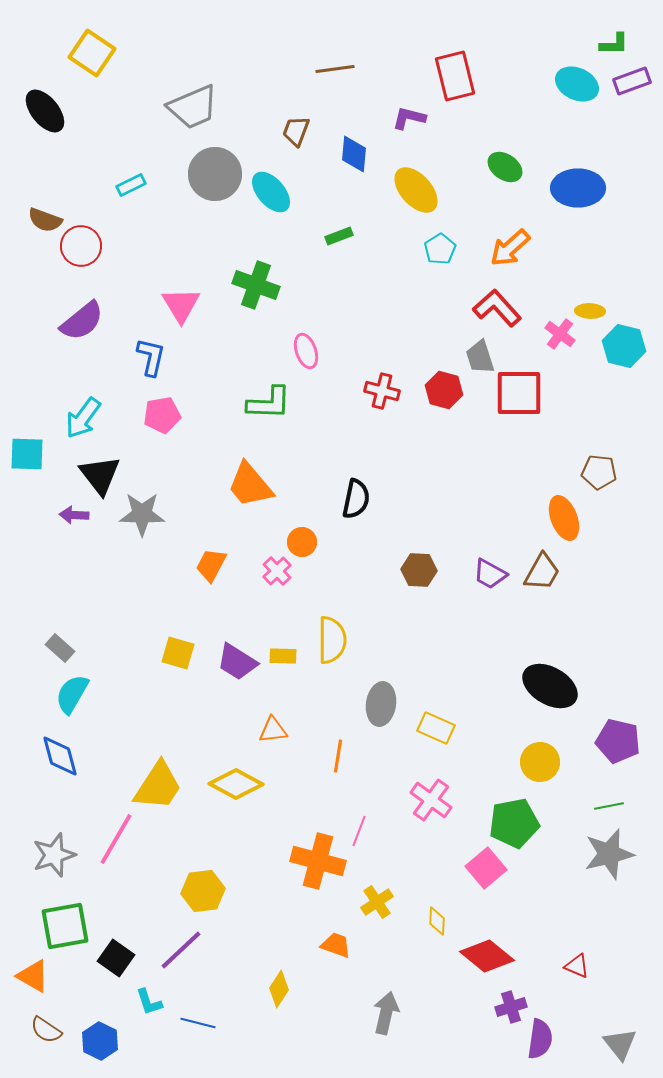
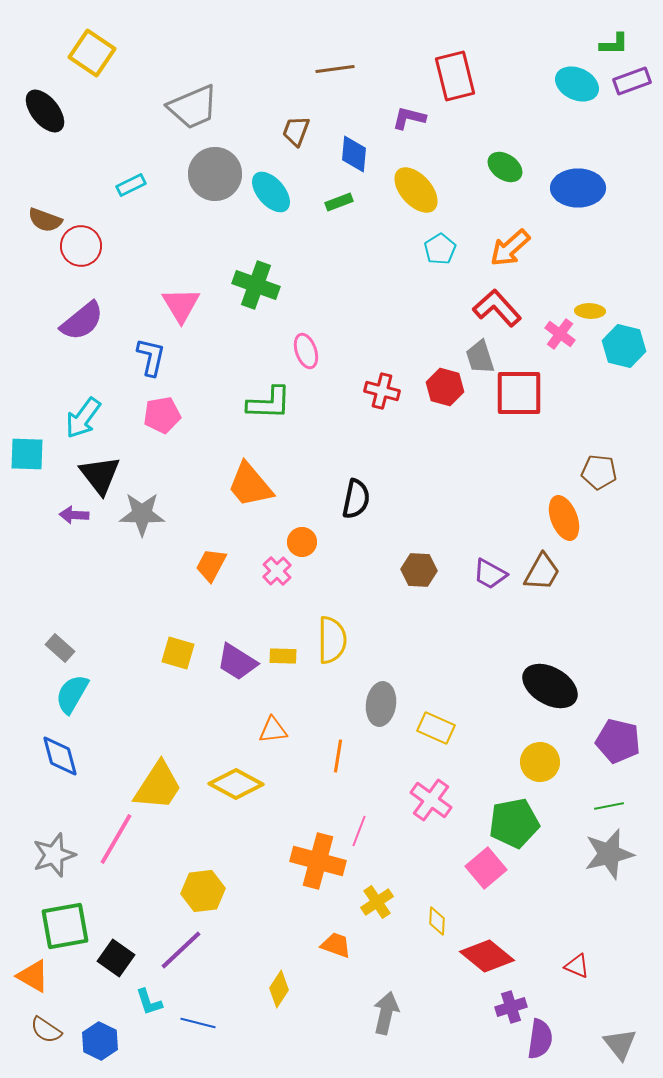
green rectangle at (339, 236): moved 34 px up
red hexagon at (444, 390): moved 1 px right, 3 px up
